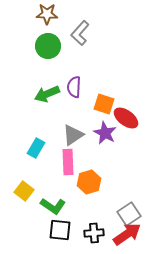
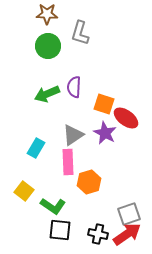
gray L-shape: rotated 25 degrees counterclockwise
gray square: rotated 15 degrees clockwise
black cross: moved 4 px right, 1 px down; rotated 18 degrees clockwise
